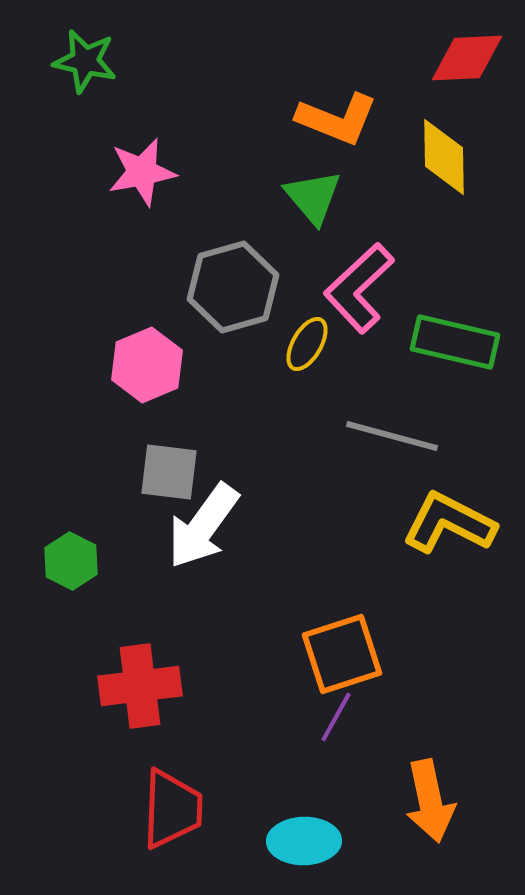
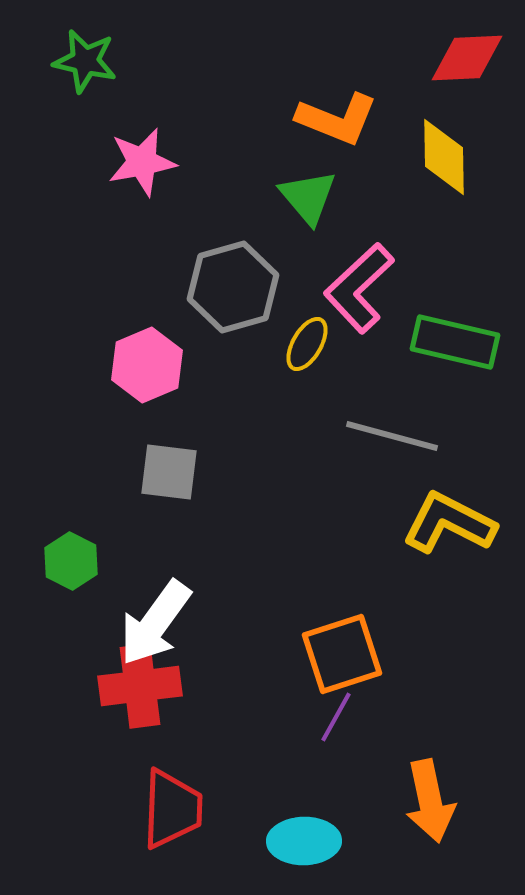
pink star: moved 10 px up
green triangle: moved 5 px left
white arrow: moved 48 px left, 97 px down
